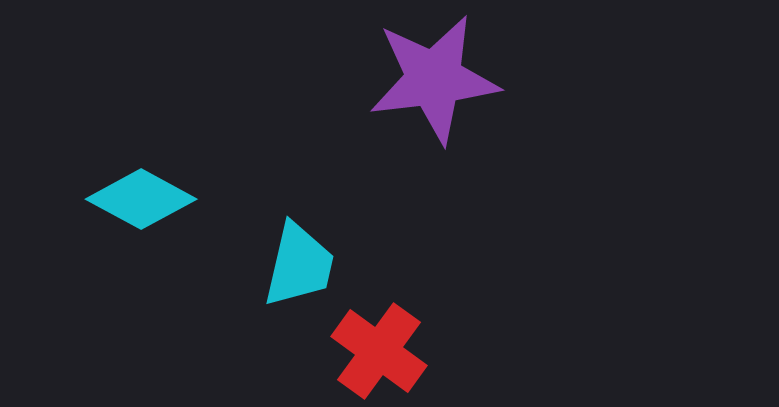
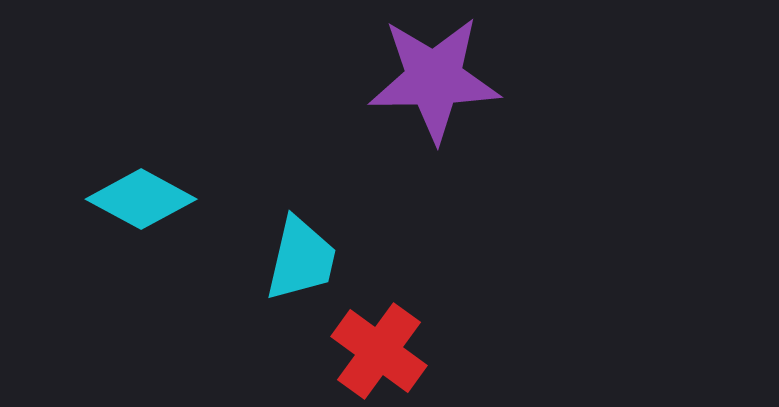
purple star: rotated 6 degrees clockwise
cyan trapezoid: moved 2 px right, 6 px up
